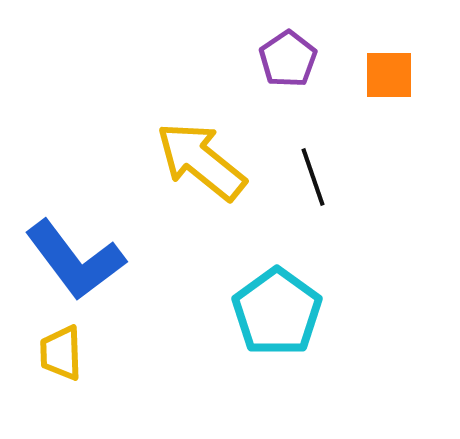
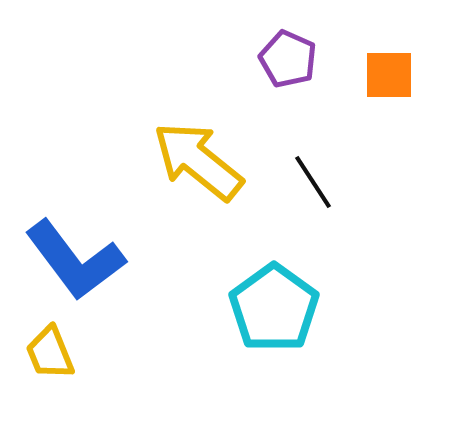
purple pentagon: rotated 14 degrees counterclockwise
yellow arrow: moved 3 px left
black line: moved 5 px down; rotated 14 degrees counterclockwise
cyan pentagon: moved 3 px left, 4 px up
yellow trapezoid: moved 11 px left; rotated 20 degrees counterclockwise
